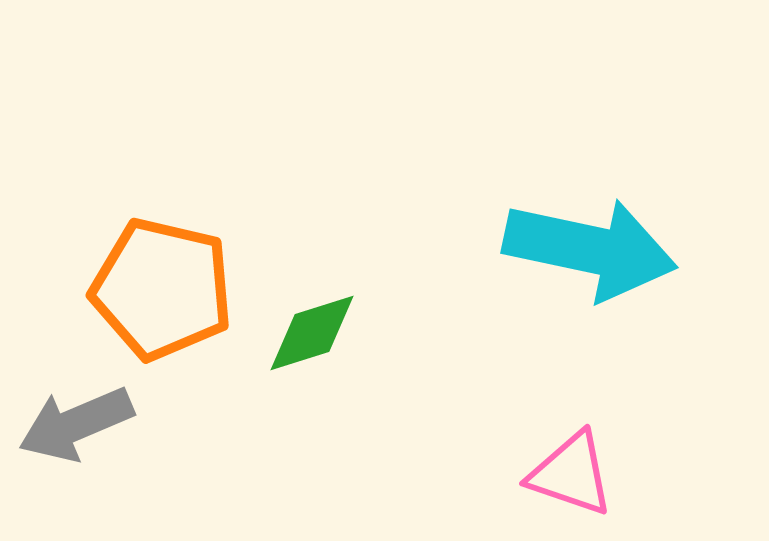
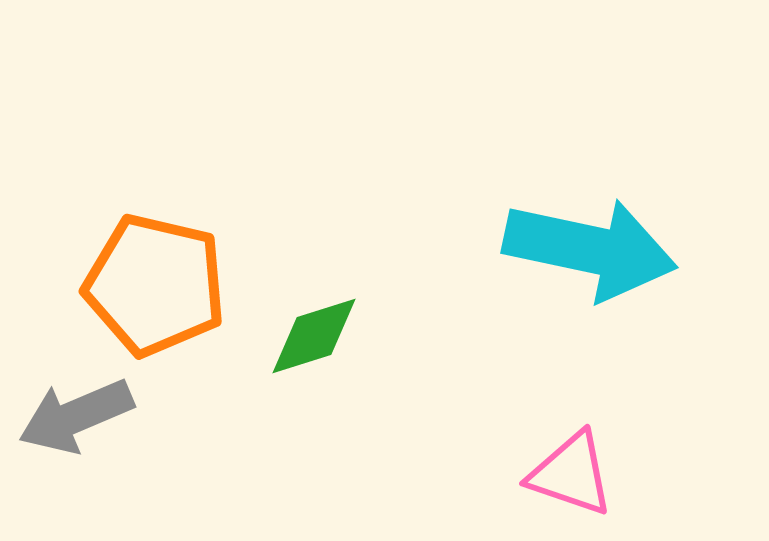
orange pentagon: moved 7 px left, 4 px up
green diamond: moved 2 px right, 3 px down
gray arrow: moved 8 px up
